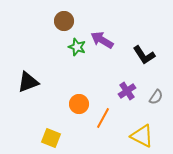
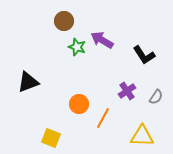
yellow triangle: rotated 25 degrees counterclockwise
